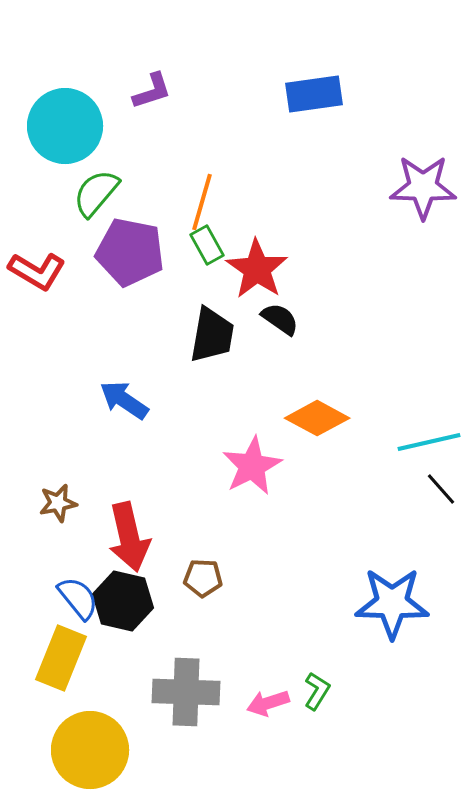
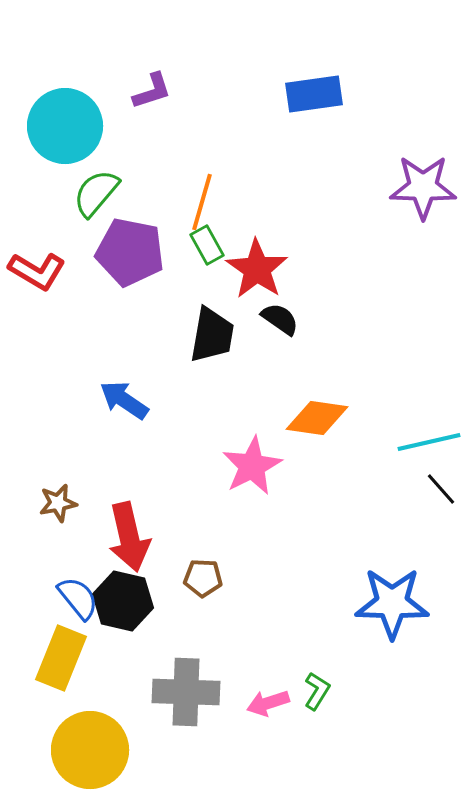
orange diamond: rotated 20 degrees counterclockwise
